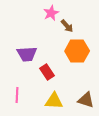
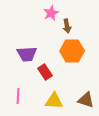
brown arrow: rotated 32 degrees clockwise
orange hexagon: moved 5 px left
red rectangle: moved 2 px left
pink line: moved 1 px right, 1 px down
